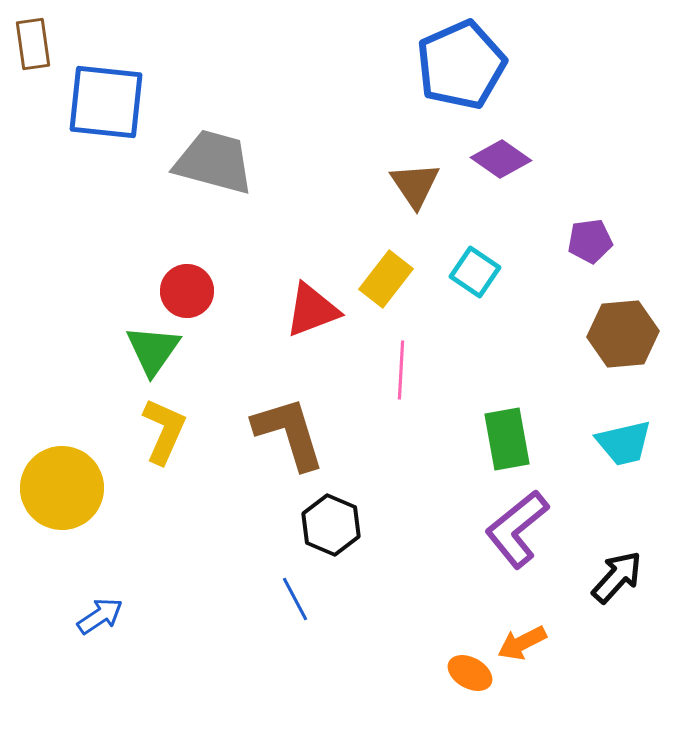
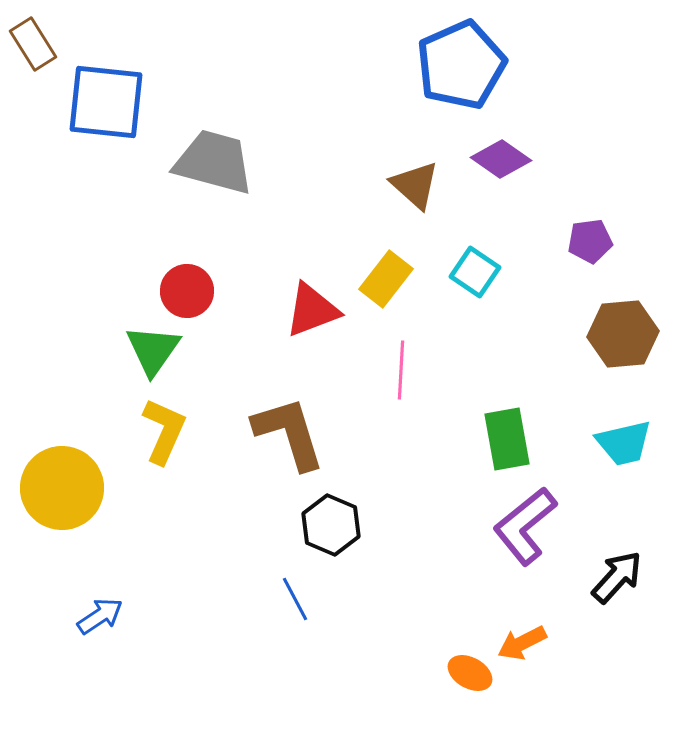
brown rectangle: rotated 24 degrees counterclockwise
brown triangle: rotated 14 degrees counterclockwise
purple L-shape: moved 8 px right, 3 px up
